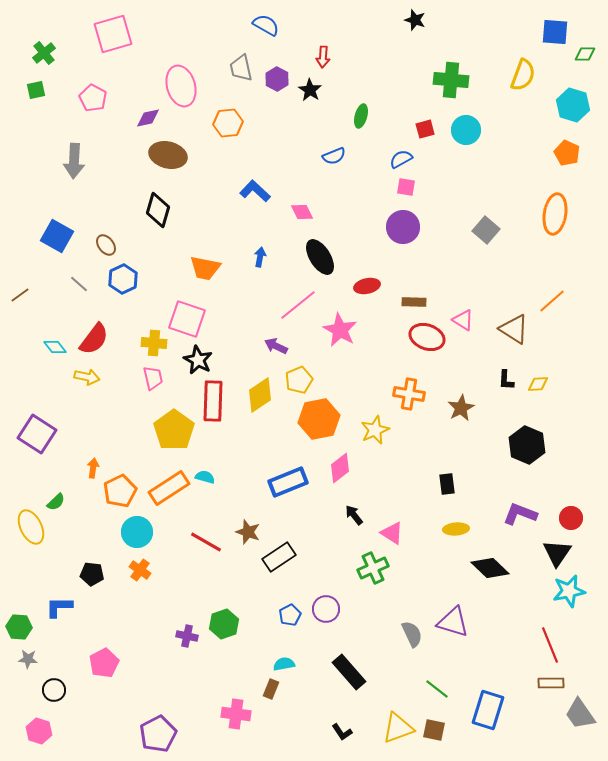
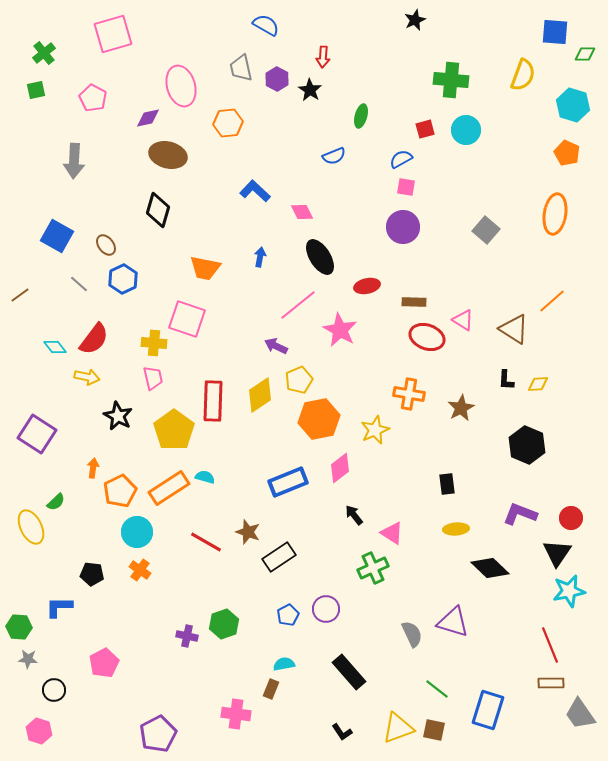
black star at (415, 20): rotated 30 degrees clockwise
black star at (198, 360): moved 80 px left, 56 px down
blue pentagon at (290, 615): moved 2 px left
